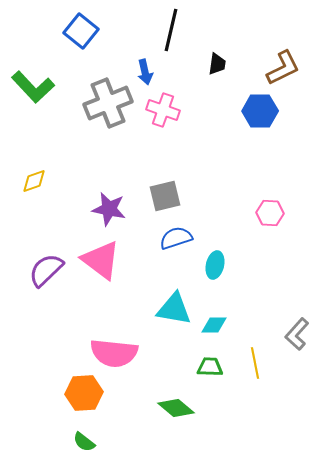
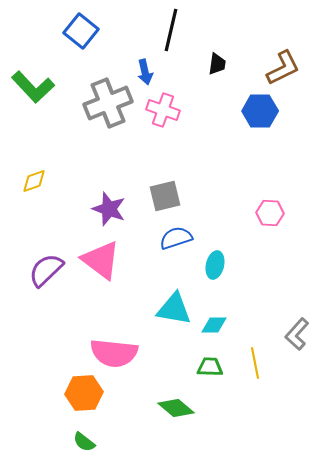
purple star: rotated 8 degrees clockwise
